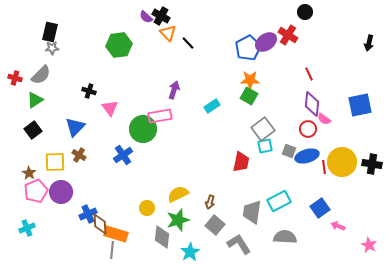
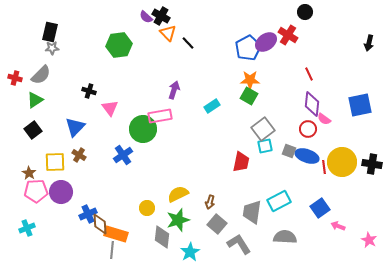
blue ellipse at (307, 156): rotated 35 degrees clockwise
pink pentagon at (36, 191): rotated 20 degrees clockwise
gray square at (215, 225): moved 2 px right, 1 px up
pink star at (369, 245): moved 5 px up
